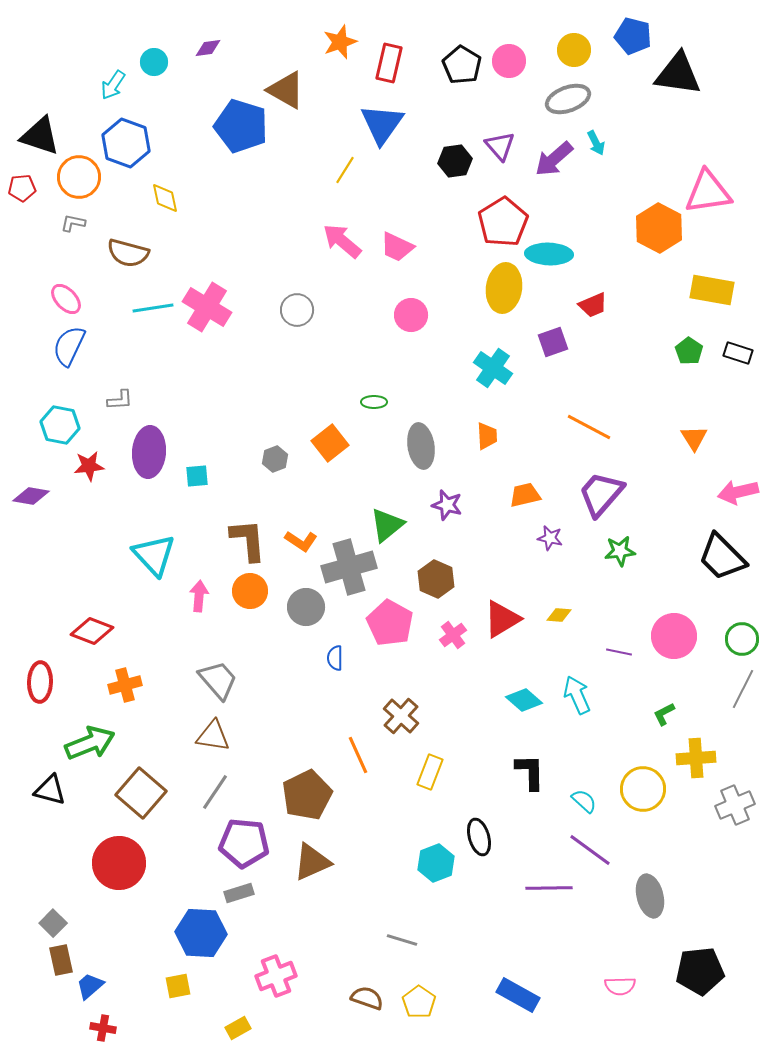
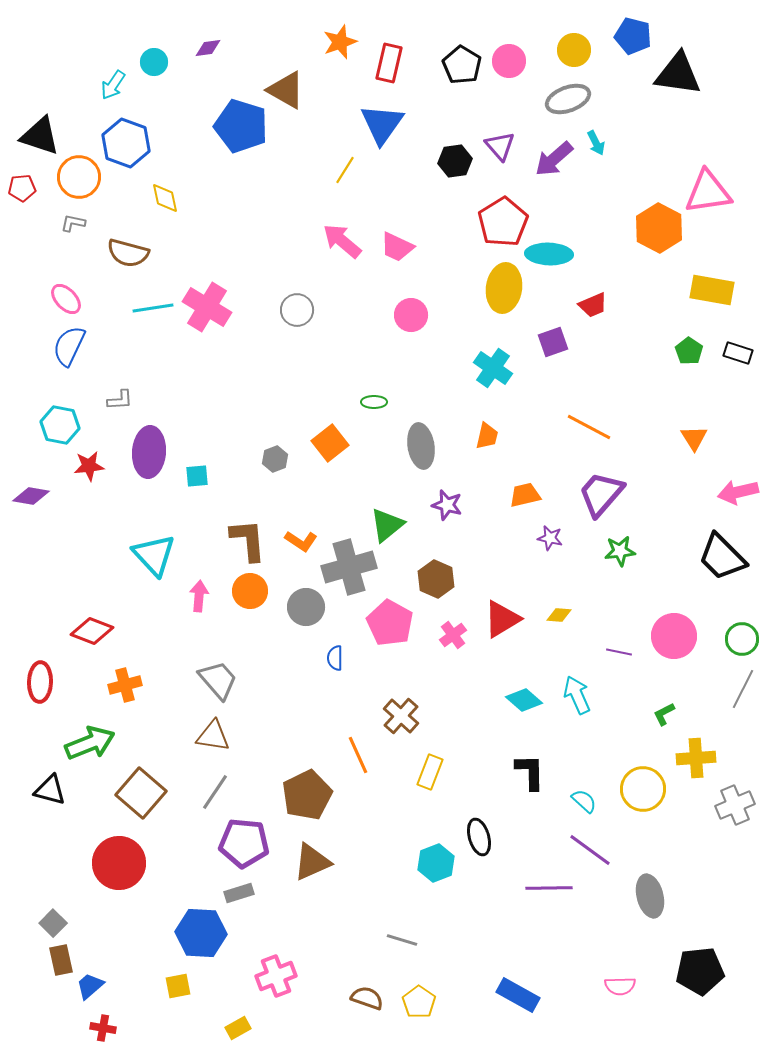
orange trapezoid at (487, 436): rotated 16 degrees clockwise
